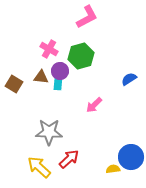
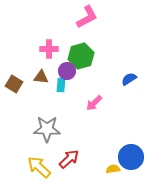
pink cross: rotated 30 degrees counterclockwise
purple circle: moved 7 px right
cyan rectangle: moved 3 px right, 2 px down
pink arrow: moved 2 px up
gray star: moved 2 px left, 3 px up
